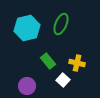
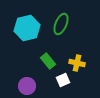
white square: rotated 24 degrees clockwise
